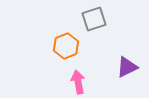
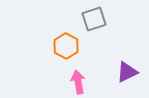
orange hexagon: rotated 10 degrees counterclockwise
purple triangle: moved 5 px down
